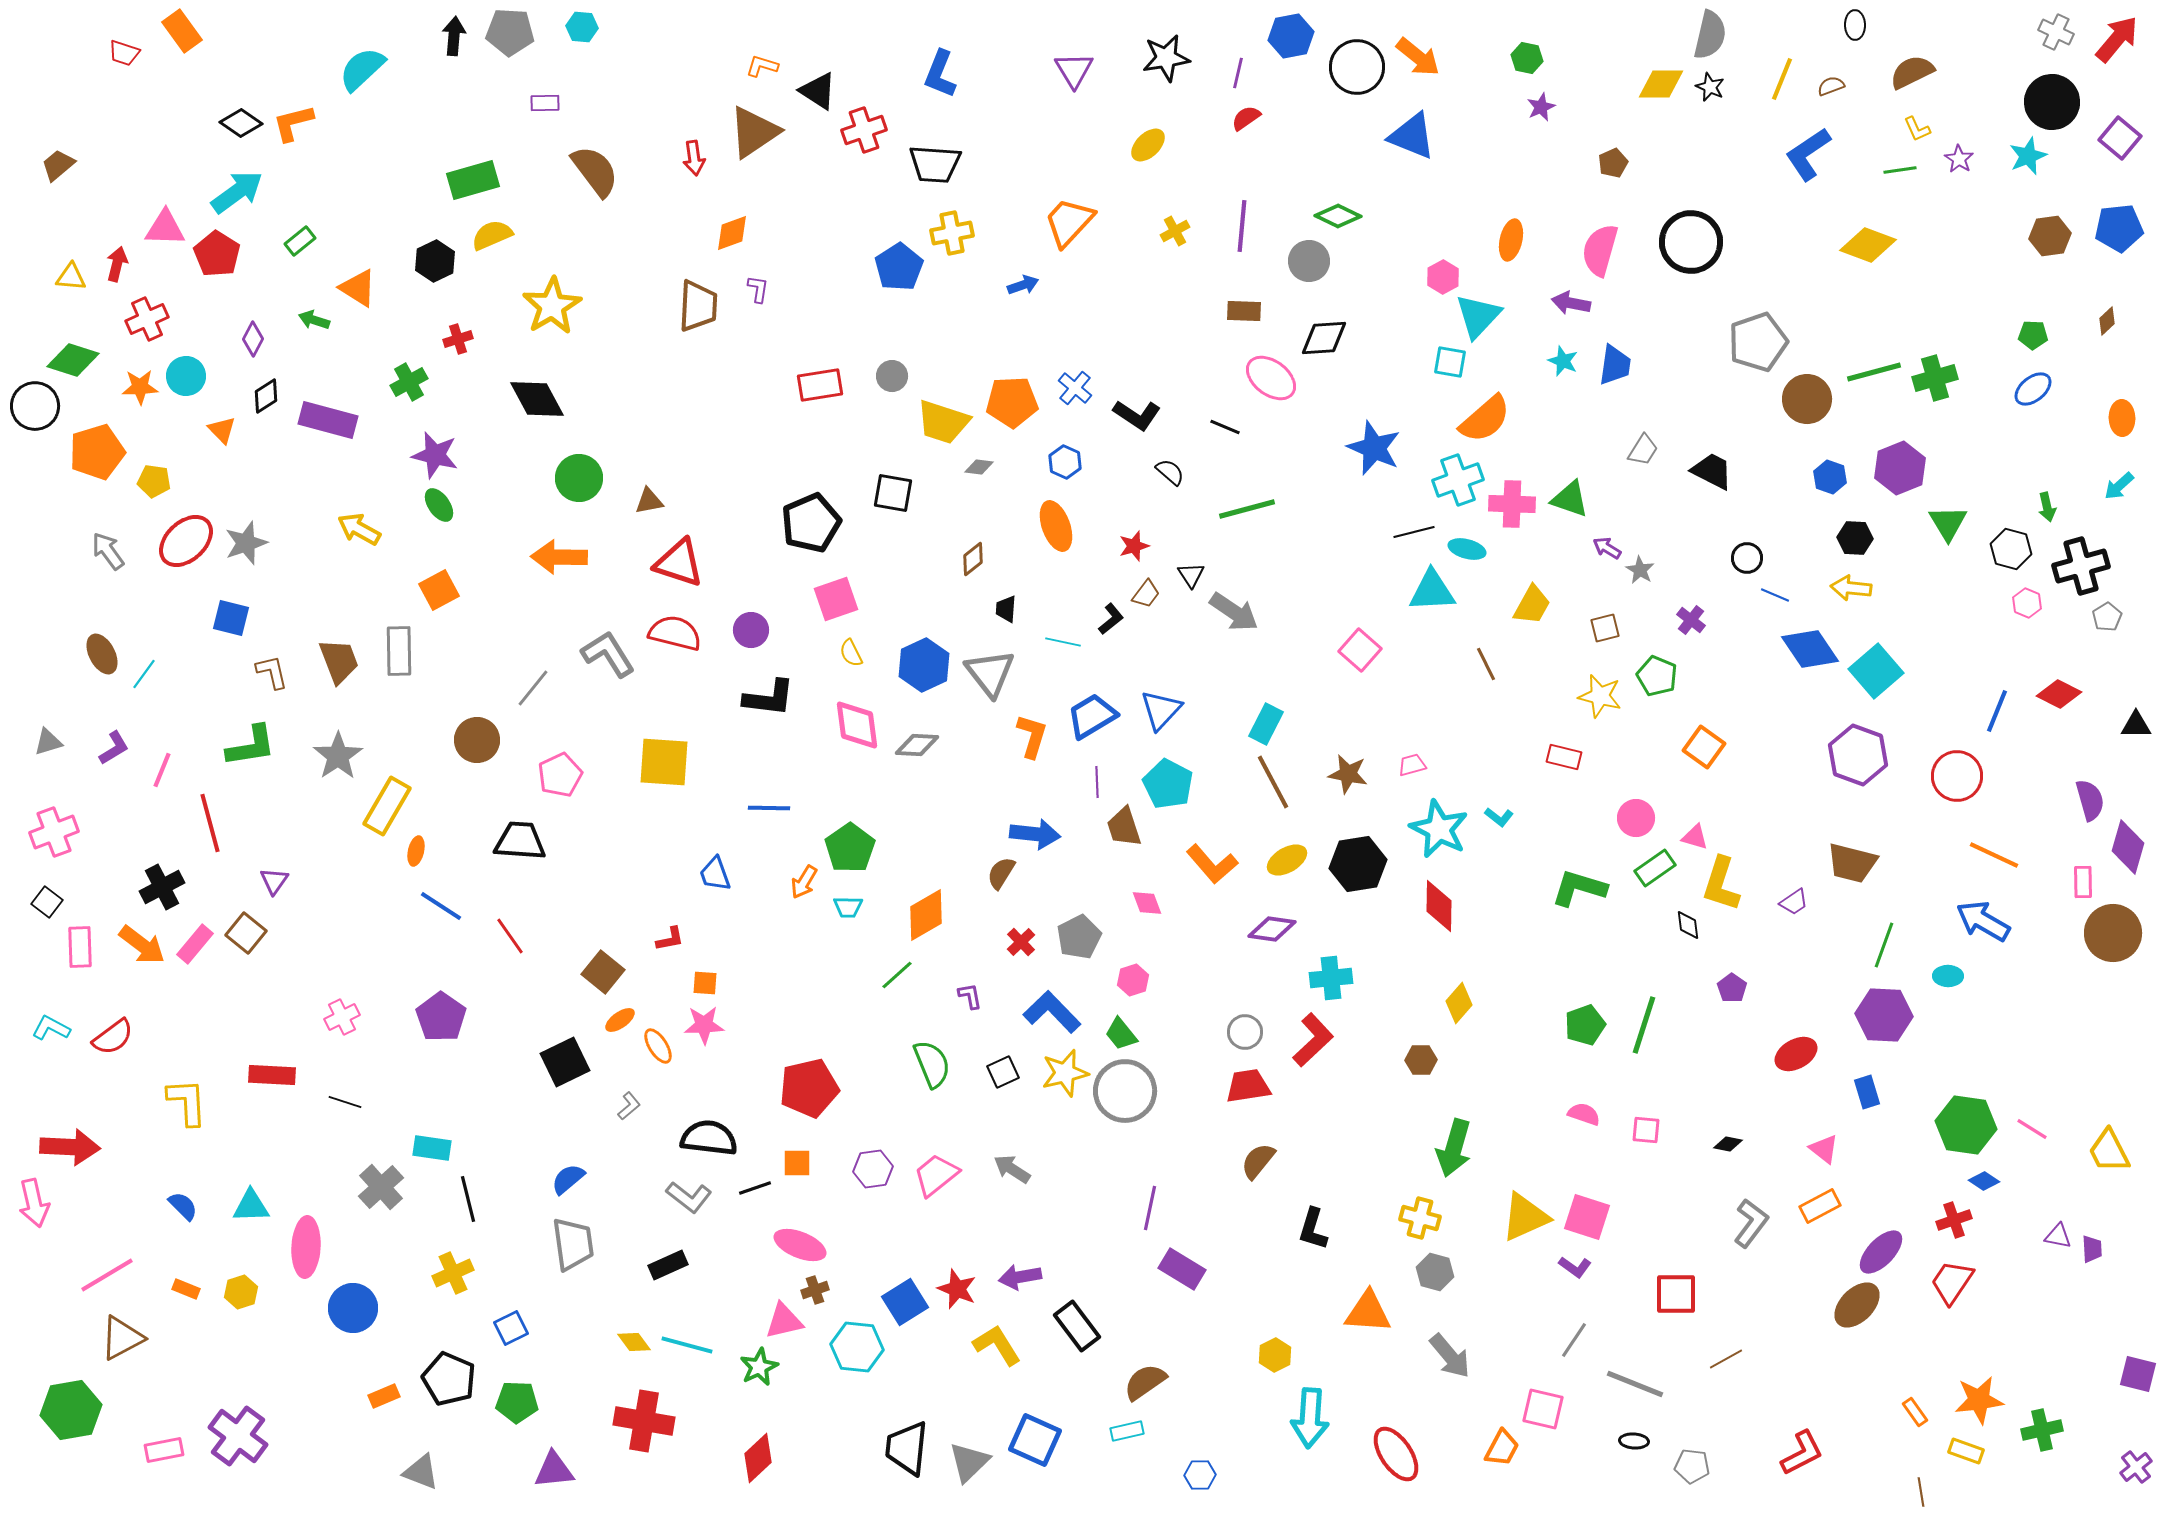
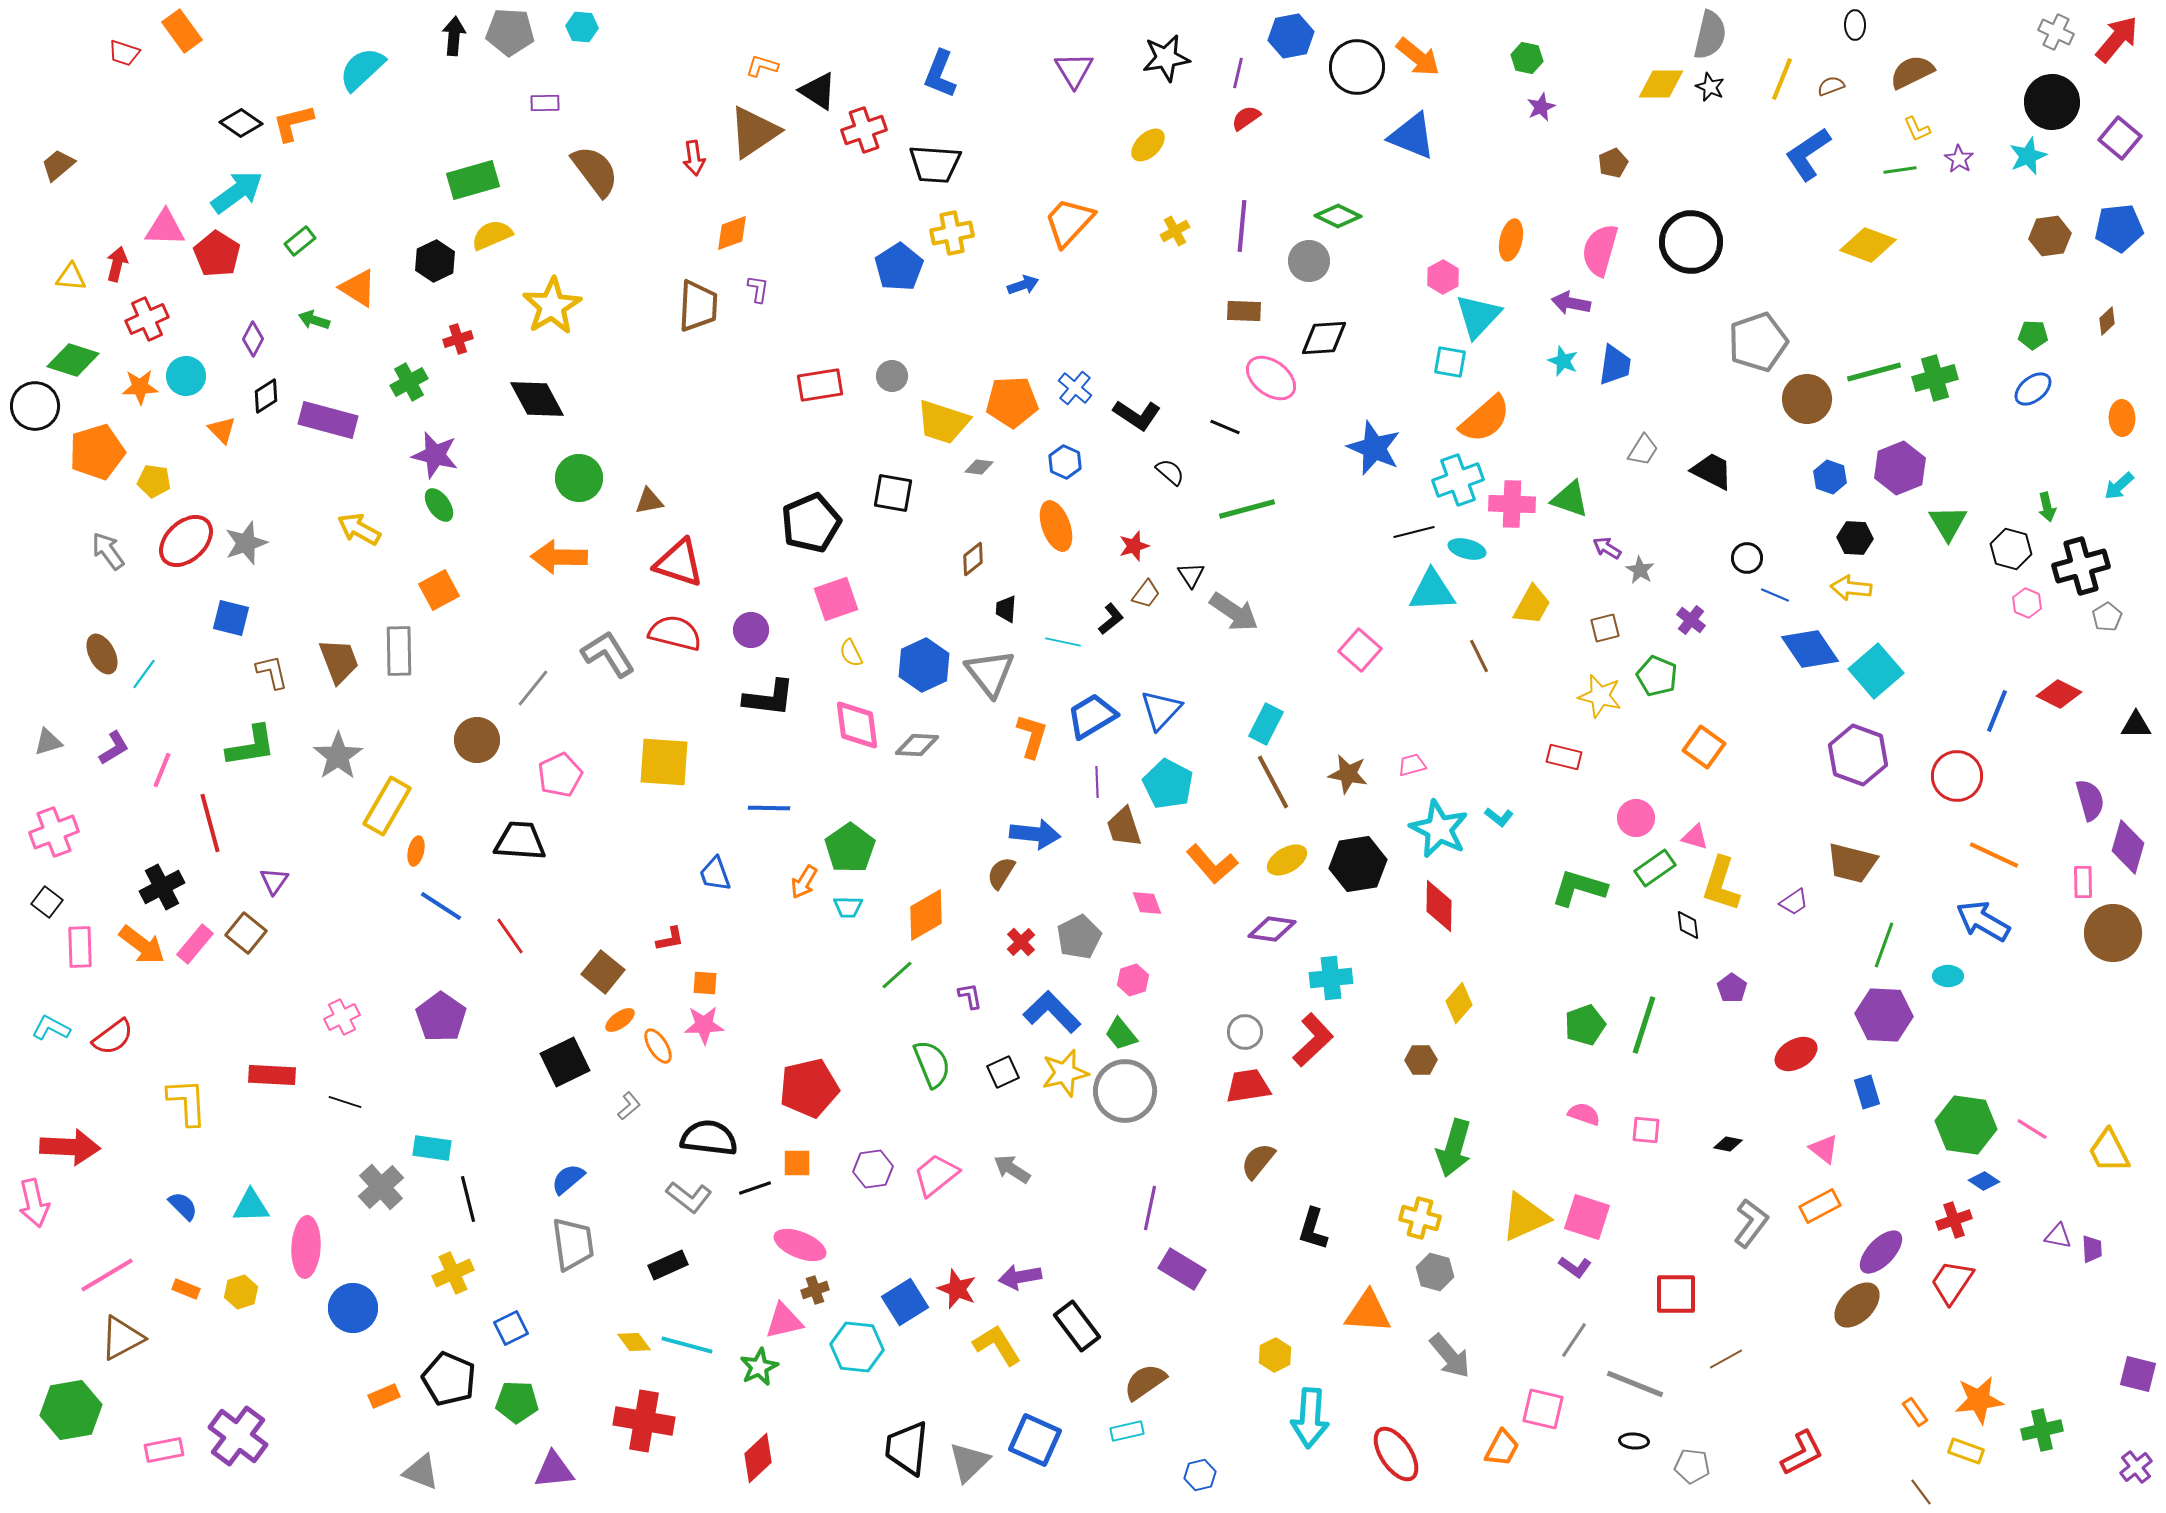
brown line at (1486, 664): moved 7 px left, 8 px up
blue hexagon at (1200, 1475): rotated 12 degrees counterclockwise
brown line at (1921, 1492): rotated 28 degrees counterclockwise
